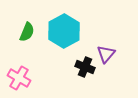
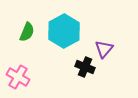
purple triangle: moved 2 px left, 5 px up
pink cross: moved 1 px left, 1 px up
